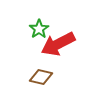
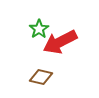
red arrow: moved 2 px right, 2 px up
